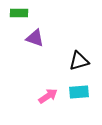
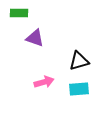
cyan rectangle: moved 3 px up
pink arrow: moved 4 px left, 14 px up; rotated 18 degrees clockwise
